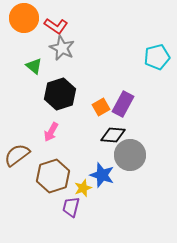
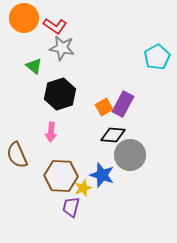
red L-shape: moved 1 px left
gray star: rotated 15 degrees counterclockwise
cyan pentagon: rotated 15 degrees counterclockwise
orange square: moved 3 px right
pink arrow: rotated 24 degrees counterclockwise
brown semicircle: rotated 76 degrees counterclockwise
brown hexagon: moved 8 px right; rotated 20 degrees clockwise
